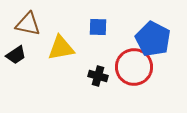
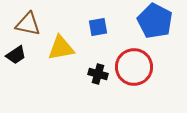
blue square: rotated 12 degrees counterclockwise
blue pentagon: moved 2 px right, 18 px up
black cross: moved 2 px up
